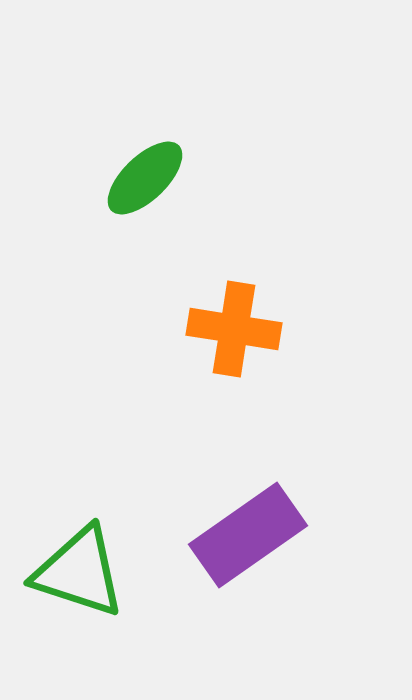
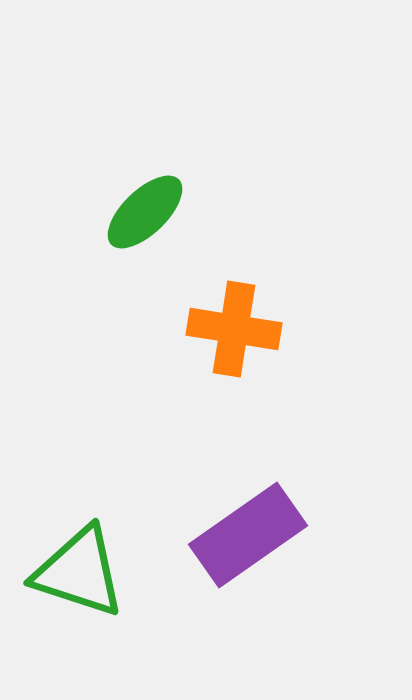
green ellipse: moved 34 px down
